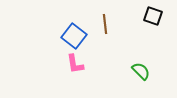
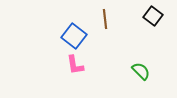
black square: rotated 18 degrees clockwise
brown line: moved 5 px up
pink L-shape: moved 1 px down
